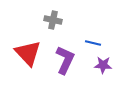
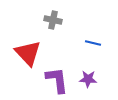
purple L-shape: moved 8 px left, 20 px down; rotated 32 degrees counterclockwise
purple star: moved 15 px left, 14 px down
